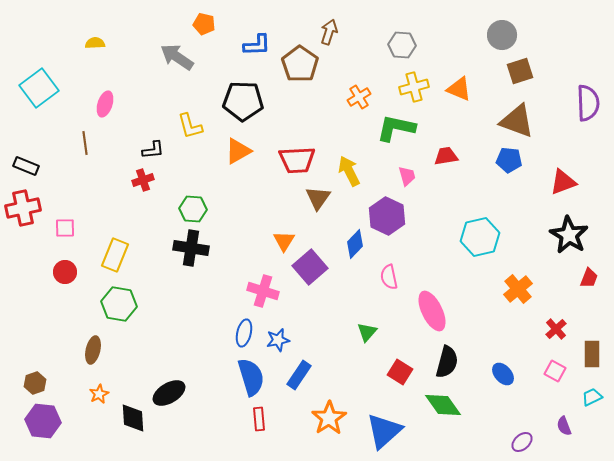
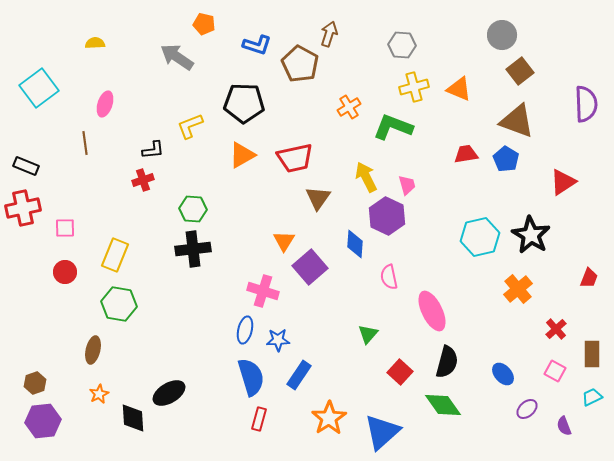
brown arrow at (329, 32): moved 2 px down
blue L-shape at (257, 45): rotated 20 degrees clockwise
brown pentagon at (300, 64): rotated 6 degrees counterclockwise
brown square at (520, 71): rotated 20 degrees counterclockwise
orange cross at (359, 97): moved 10 px left, 10 px down
black pentagon at (243, 101): moved 1 px right, 2 px down
purple semicircle at (588, 103): moved 2 px left, 1 px down
yellow L-shape at (190, 126): rotated 84 degrees clockwise
green L-shape at (396, 128): moved 3 px left, 1 px up; rotated 9 degrees clockwise
orange triangle at (238, 151): moved 4 px right, 4 px down
red trapezoid at (446, 156): moved 20 px right, 2 px up
red trapezoid at (297, 160): moved 2 px left, 2 px up; rotated 9 degrees counterclockwise
blue pentagon at (509, 160): moved 3 px left, 1 px up; rotated 25 degrees clockwise
yellow arrow at (349, 171): moved 17 px right, 6 px down
pink trapezoid at (407, 176): moved 9 px down
red triangle at (563, 182): rotated 12 degrees counterclockwise
black star at (569, 235): moved 38 px left
blue diamond at (355, 244): rotated 40 degrees counterclockwise
black cross at (191, 248): moved 2 px right, 1 px down; rotated 16 degrees counterclockwise
green triangle at (367, 332): moved 1 px right, 2 px down
blue ellipse at (244, 333): moved 1 px right, 3 px up
blue star at (278, 340): rotated 10 degrees clockwise
red square at (400, 372): rotated 10 degrees clockwise
red rectangle at (259, 419): rotated 20 degrees clockwise
purple hexagon at (43, 421): rotated 12 degrees counterclockwise
blue triangle at (384, 431): moved 2 px left, 1 px down
purple ellipse at (522, 442): moved 5 px right, 33 px up
